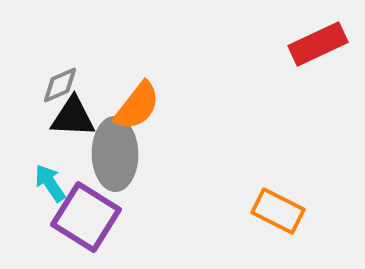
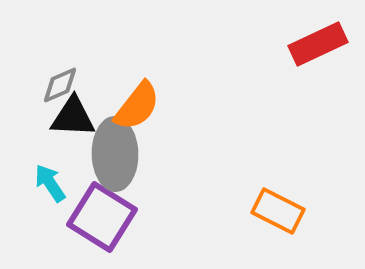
purple square: moved 16 px right
